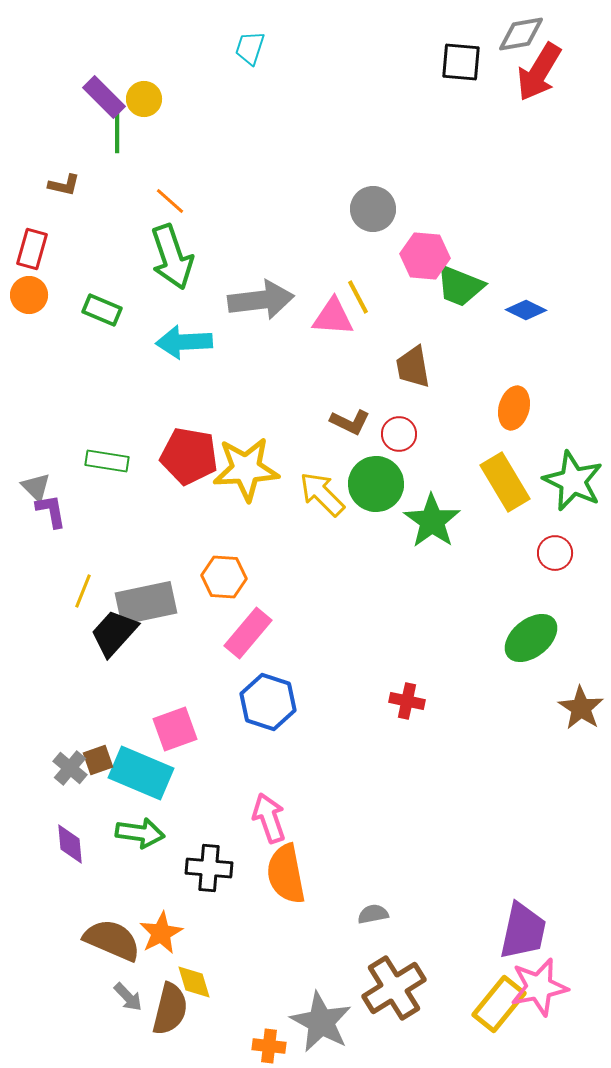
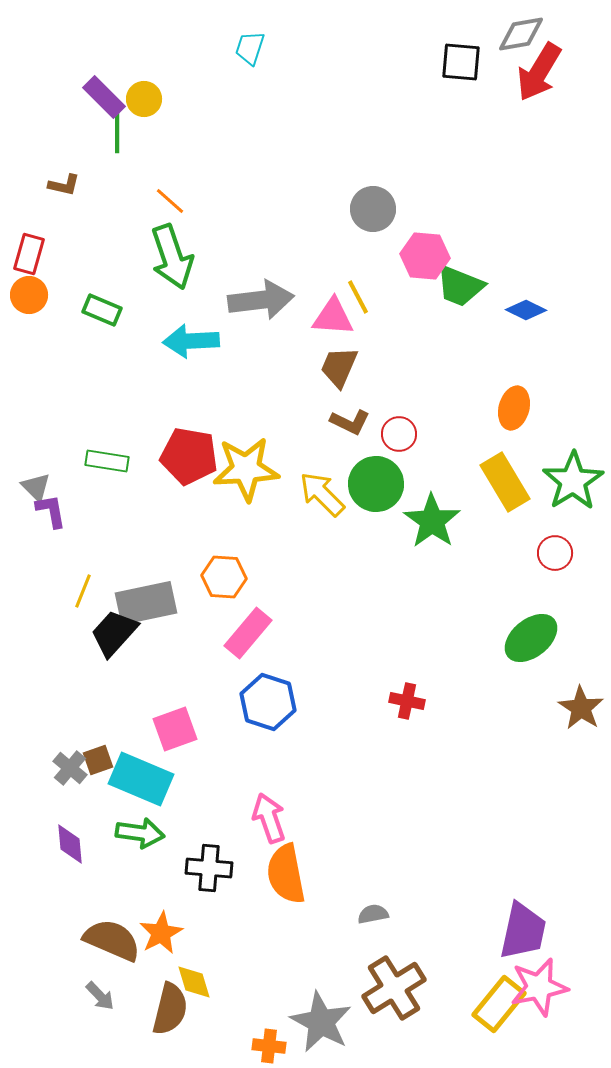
red rectangle at (32, 249): moved 3 px left, 5 px down
cyan arrow at (184, 342): moved 7 px right, 1 px up
brown trapezoid at (413, 367): moved 74 px left; rotated 33 degrees clockwise
green star at (573, 481): rotated 14 degrees clockwise
cyan rectangle at (141, 773): moved 6 px down
gray arrow at (128, 997): moved 28 px left, 1 px up
